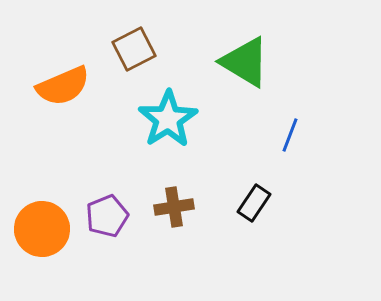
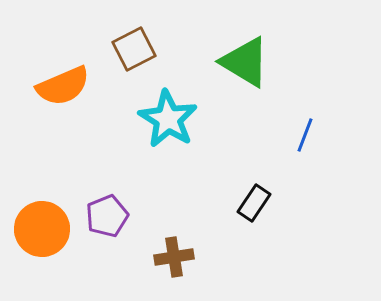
cyan star: rotated 8 degrees counterclockwise
blue line: moved 15 px right
brown cross: moved 50 px down
